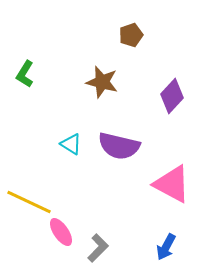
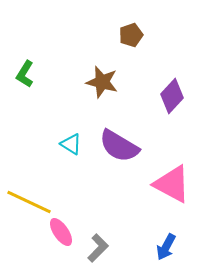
purple semicircle: rotated 18 degrees clockwise
